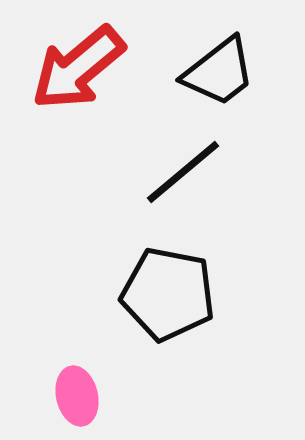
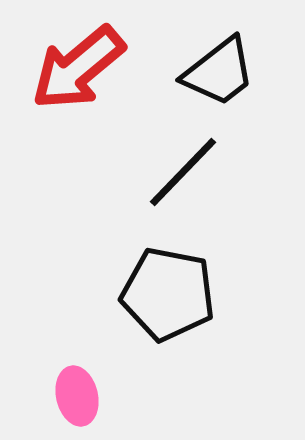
black line: rotated 6 degrees counterclockwise
